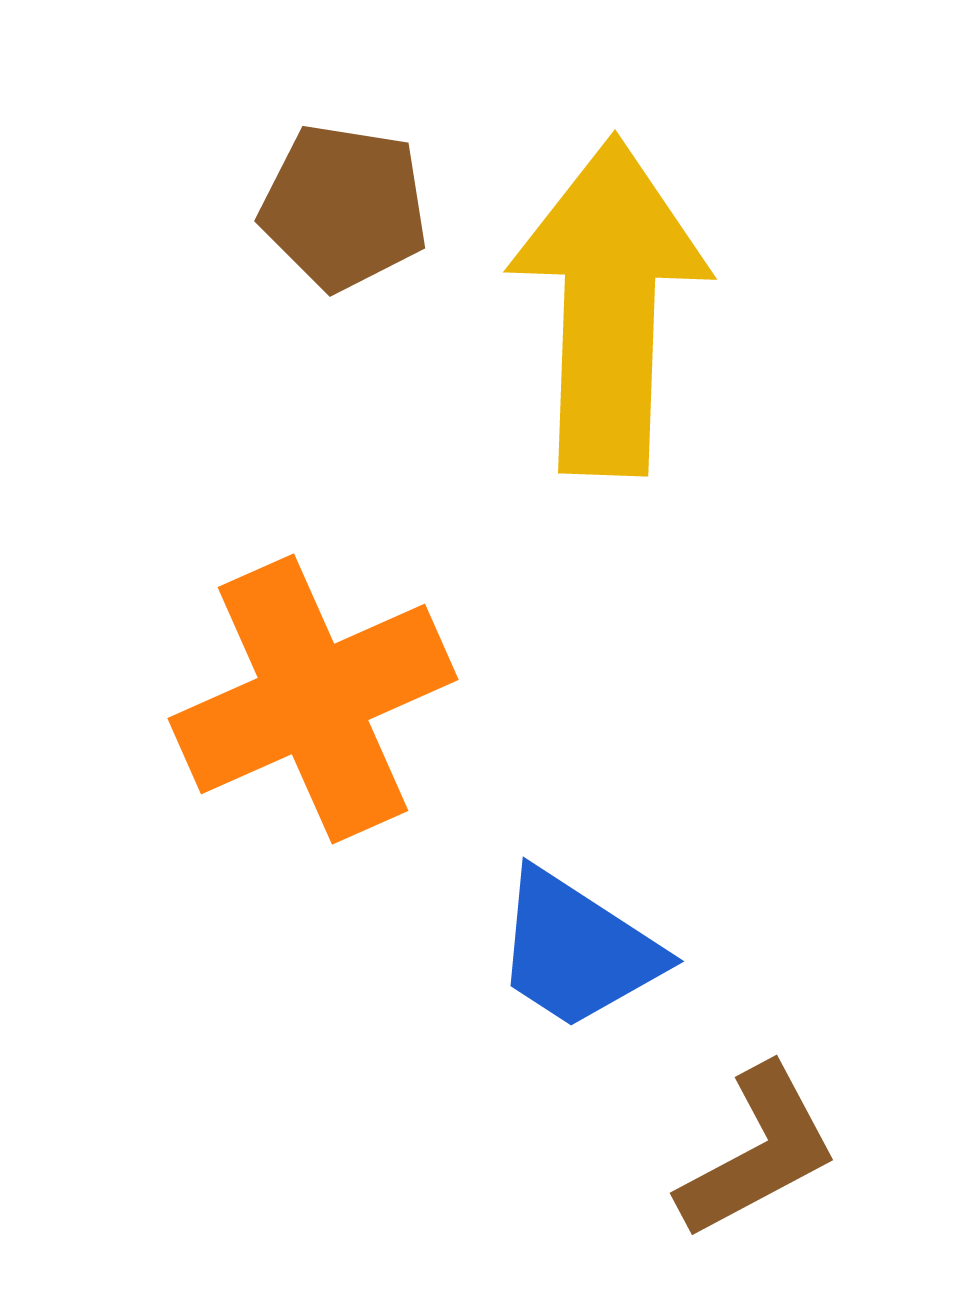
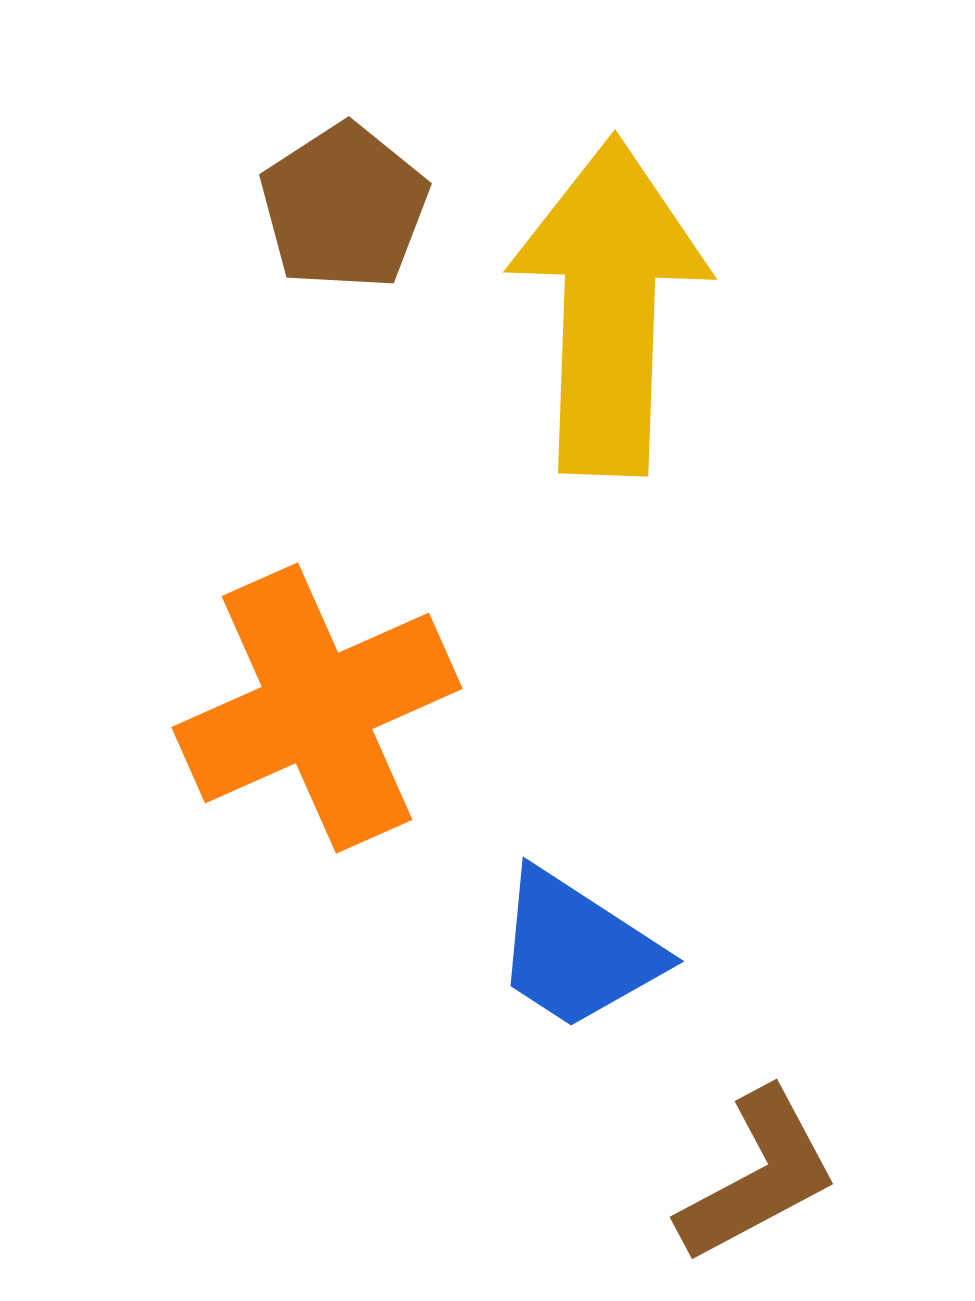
brown pentagon: rotated 30 degrees clockwise
orange cross: moved 4 px right, 9 px down
brown L-shape: moved 24 px down
